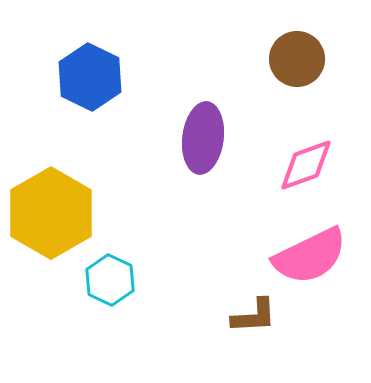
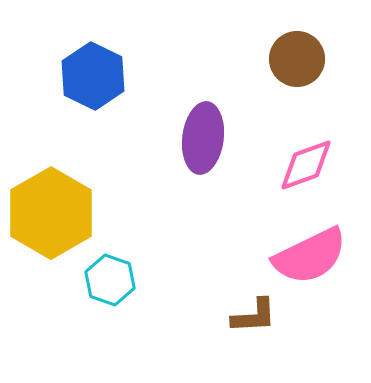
blue hexagon: moved 3 px right, 1 px up
cyan hexagon: rotated 6 degrees counterclockwise
